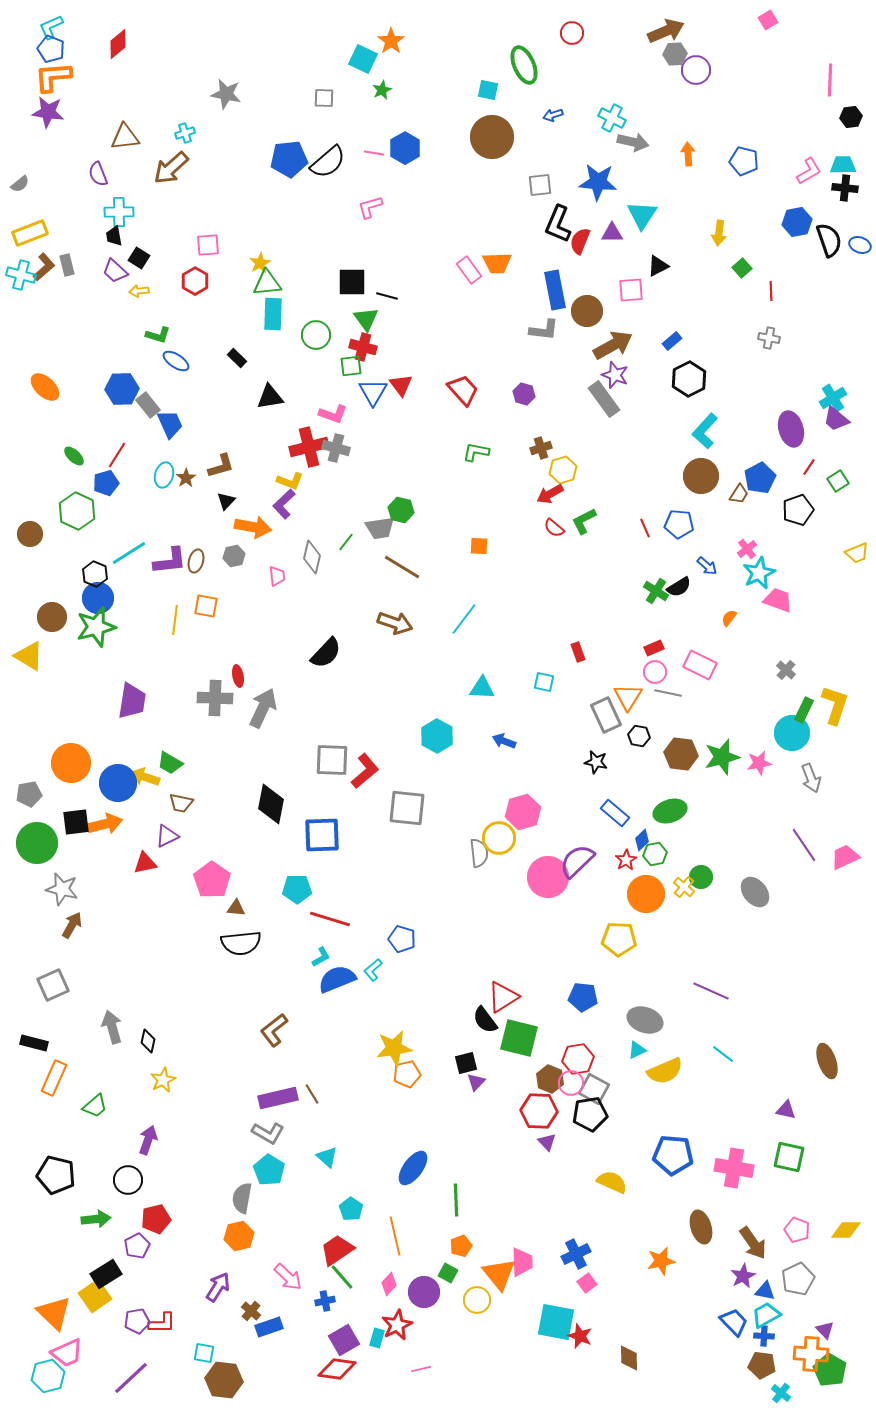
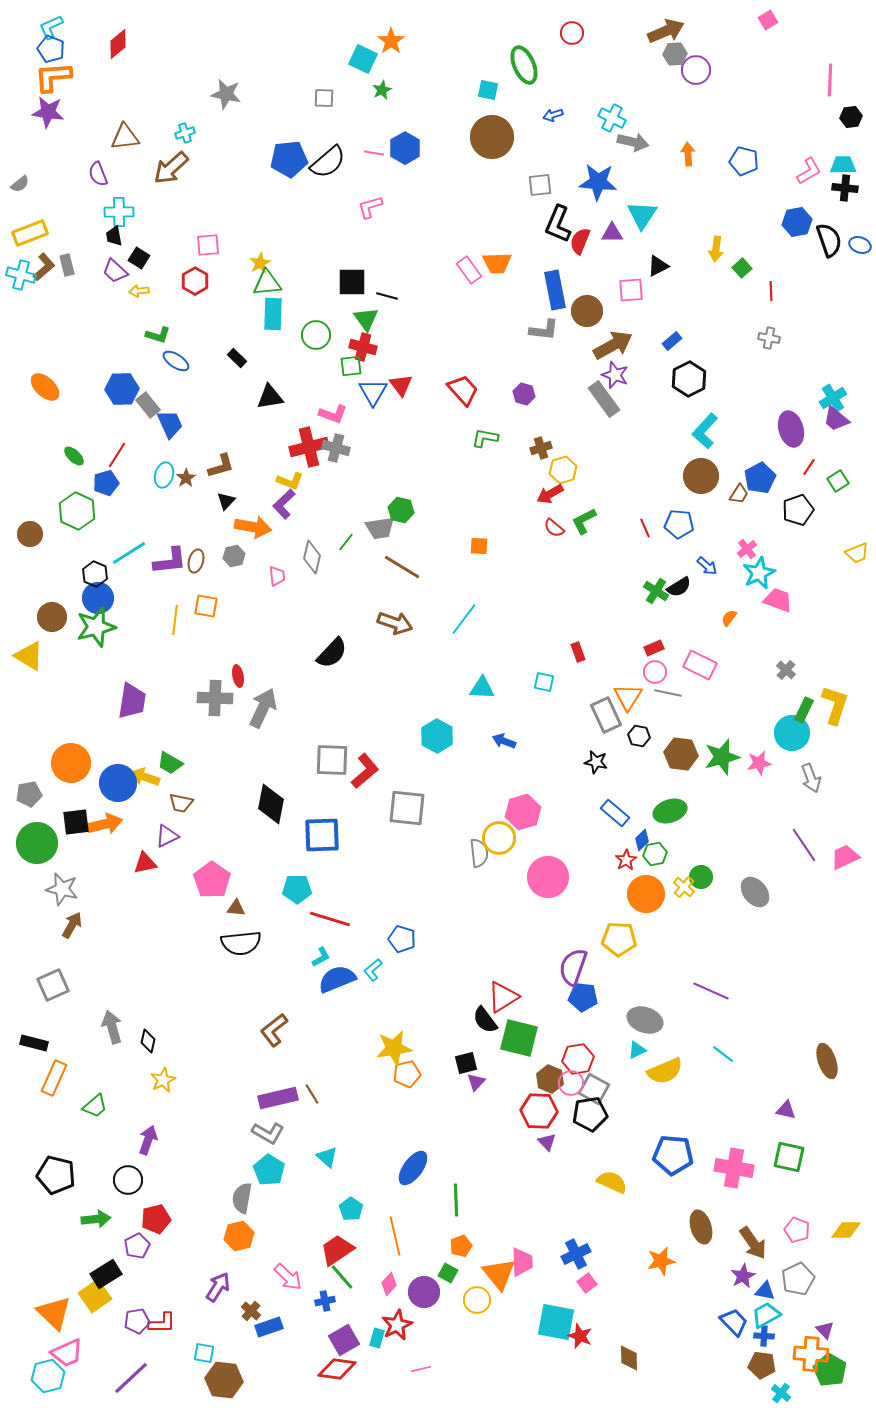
yellow arrow at (719, 233): moved 3 px left, 16 px down
green L-shape at (476, 452): moved 9 px right, 14 px up
black semicircle at (326, 653): moved 6 px right
purple semicircle at (577, 861): moved 4 px left, 106 px down; rotated 27 degrees counterclockwise
